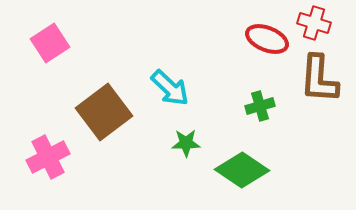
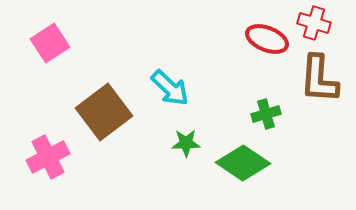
green cross: moved 6 px right, 8 px down
green diamond: moved 1 px right, 7 px up
